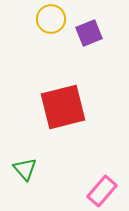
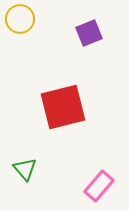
yellow circle: moved 31 px left
pink rectangle: moved 3 px left, 5 px up
